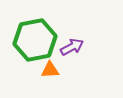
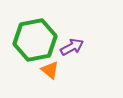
orange triangle: rotated 42 degrees clockwise
